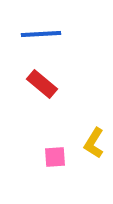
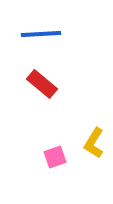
pink square: rotated 15 degrees counterclockwise
